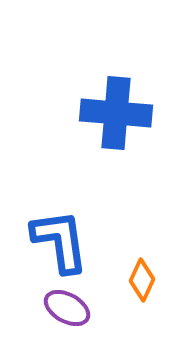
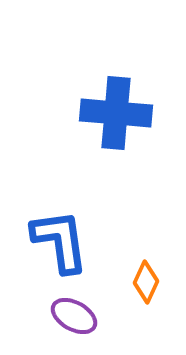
orange diamond: moved 4 px right, 2 px down
purple ellipse: moved 7 px right, 8 px down
